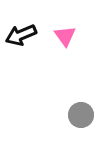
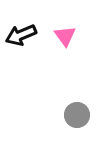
gray circle: moved 4 px left
